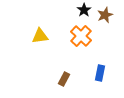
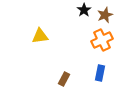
orange cross: moved 21 px right, 4 px down; rotated 20 degrees clockwise
